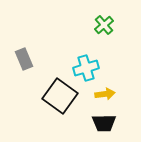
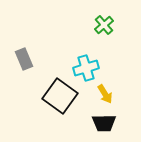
yellow arrow: rotated 66 degrees clockwise
